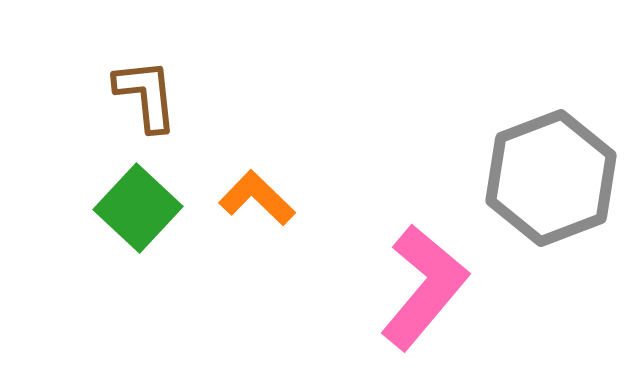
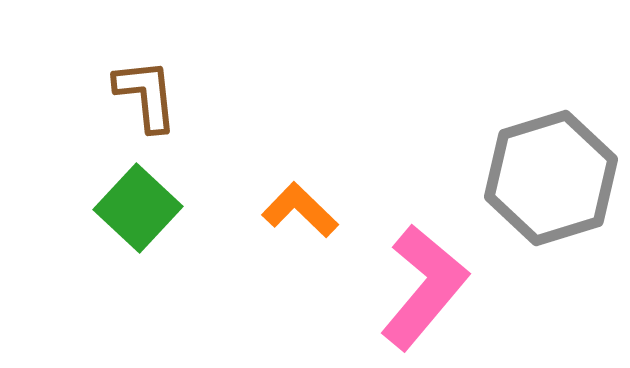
gray hexagon: rotated 4 degrees clockwise
orange L-shape: moved 43 px right, 12 px down
